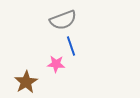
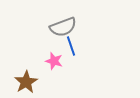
gray semicircle: moved 7 px down
pink star: moved 2 px left, 3 px up; rotated 12 degrees clockwise
